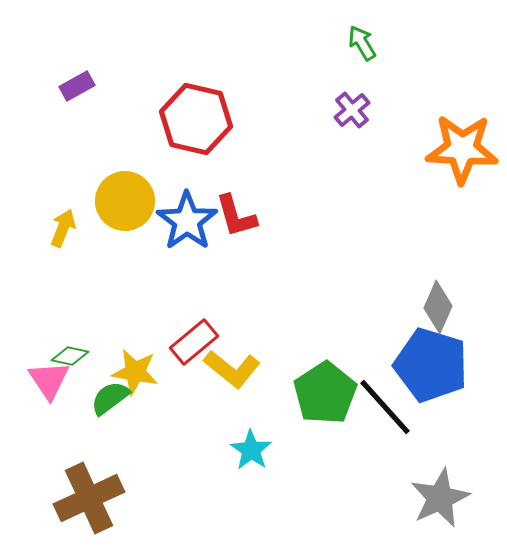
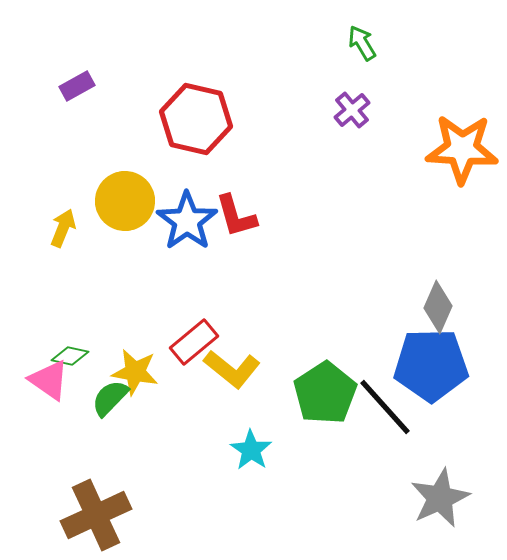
blue pentagon: rotated 18 degrees counterclockwise
pink triangle: rotated 21 degrees counterclockwise
green semicircle: rotated 9 degrees counterclockwise
brown cross: moved 7 px right, 17 px down
